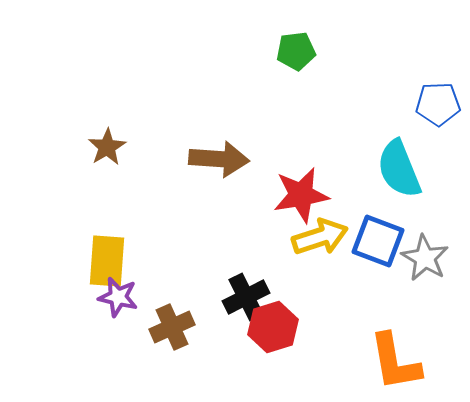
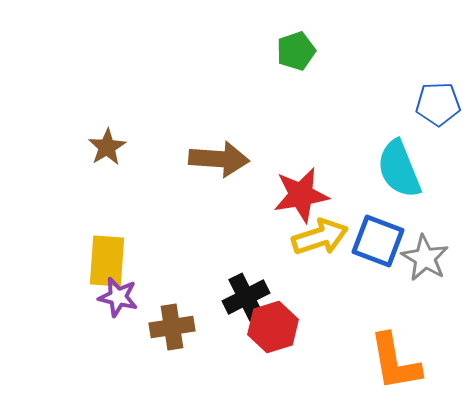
green pentagon: rotated 12 degrees counterclockwise
brown cross: rotated 15 degrees clockwise
